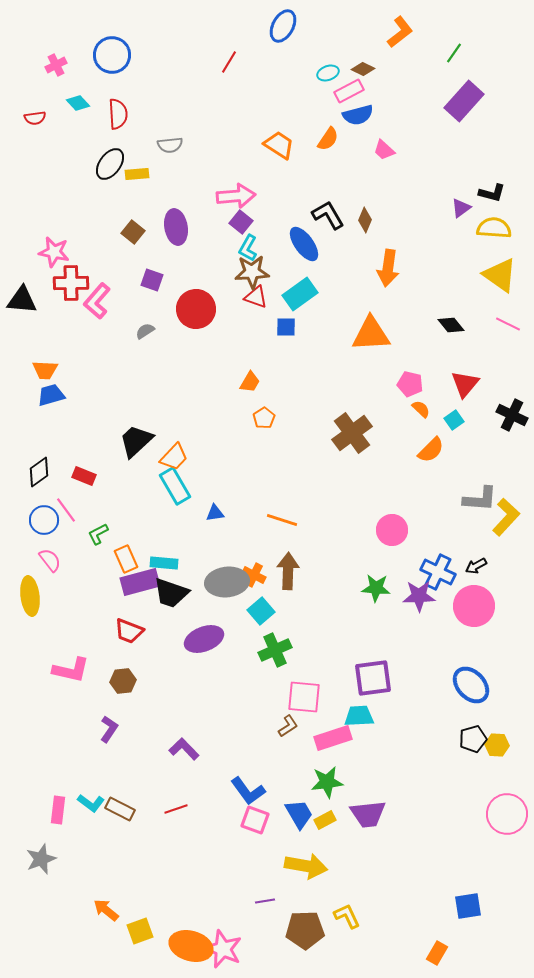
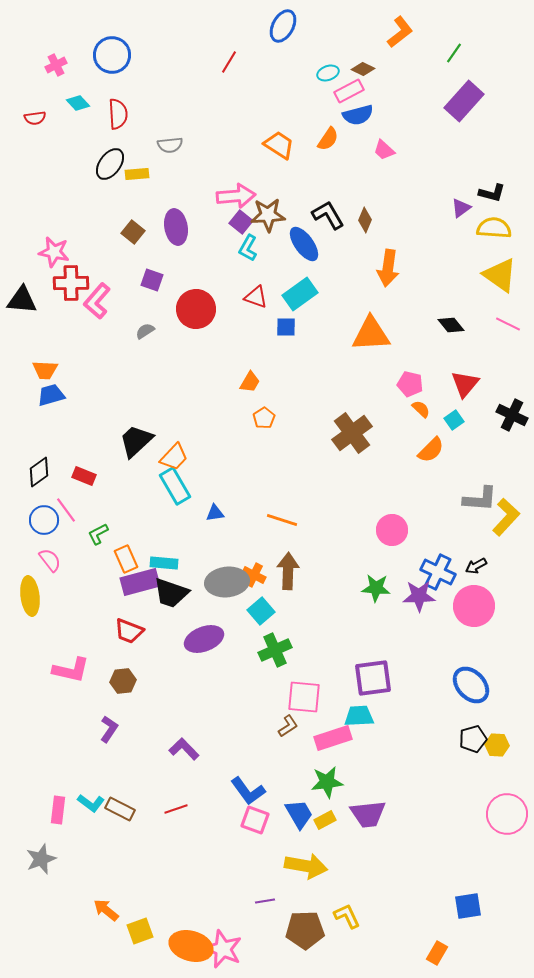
brown star at (252, 272): moved 16 px right, 57 px up
